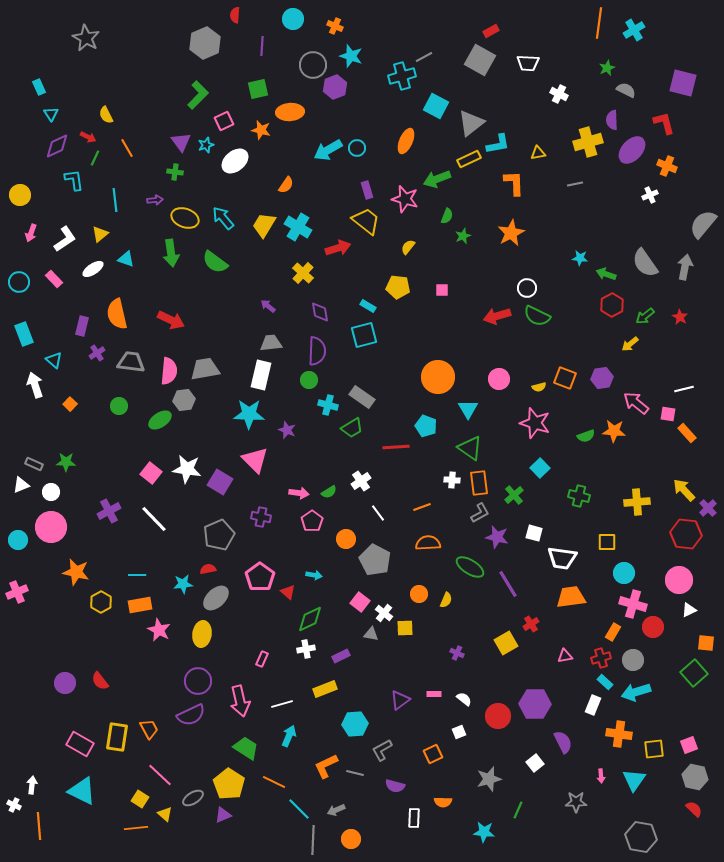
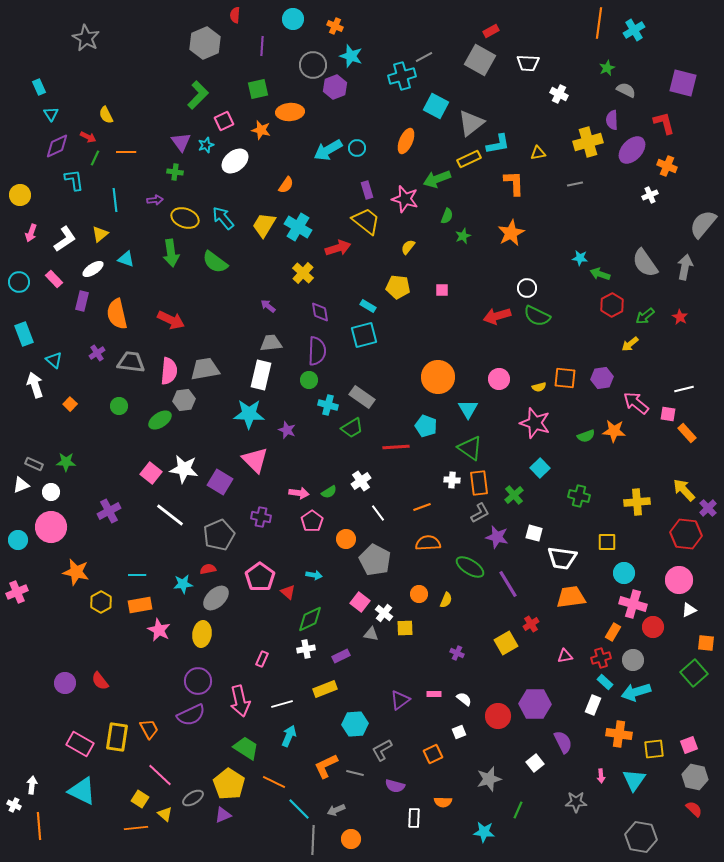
orange line at (127, 148): moved 1 px left, 4 px down; rotated 60 degrees counterclockwise
green arrow at (606, 274): moved 6 px left
purple rectangle at (82, 326): moved 25 px up
orange square at (565, 378): rotated 15 degrees counterclockwise
white star at (187, 469): moved 3 px left
white line at (154, 519): moved 16 px right, 4 px up; rotated 8 degrees counterclockwise
